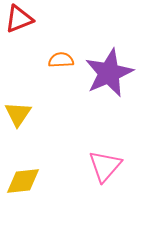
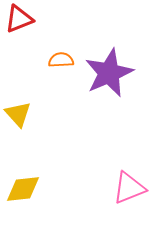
yellow triangle: rotated 16 degrees counterclockwise
pink triangle: moved 24 px right, 22 px down; rotated 27 degrees clockwise
yellow diamond: moved 8 px down
